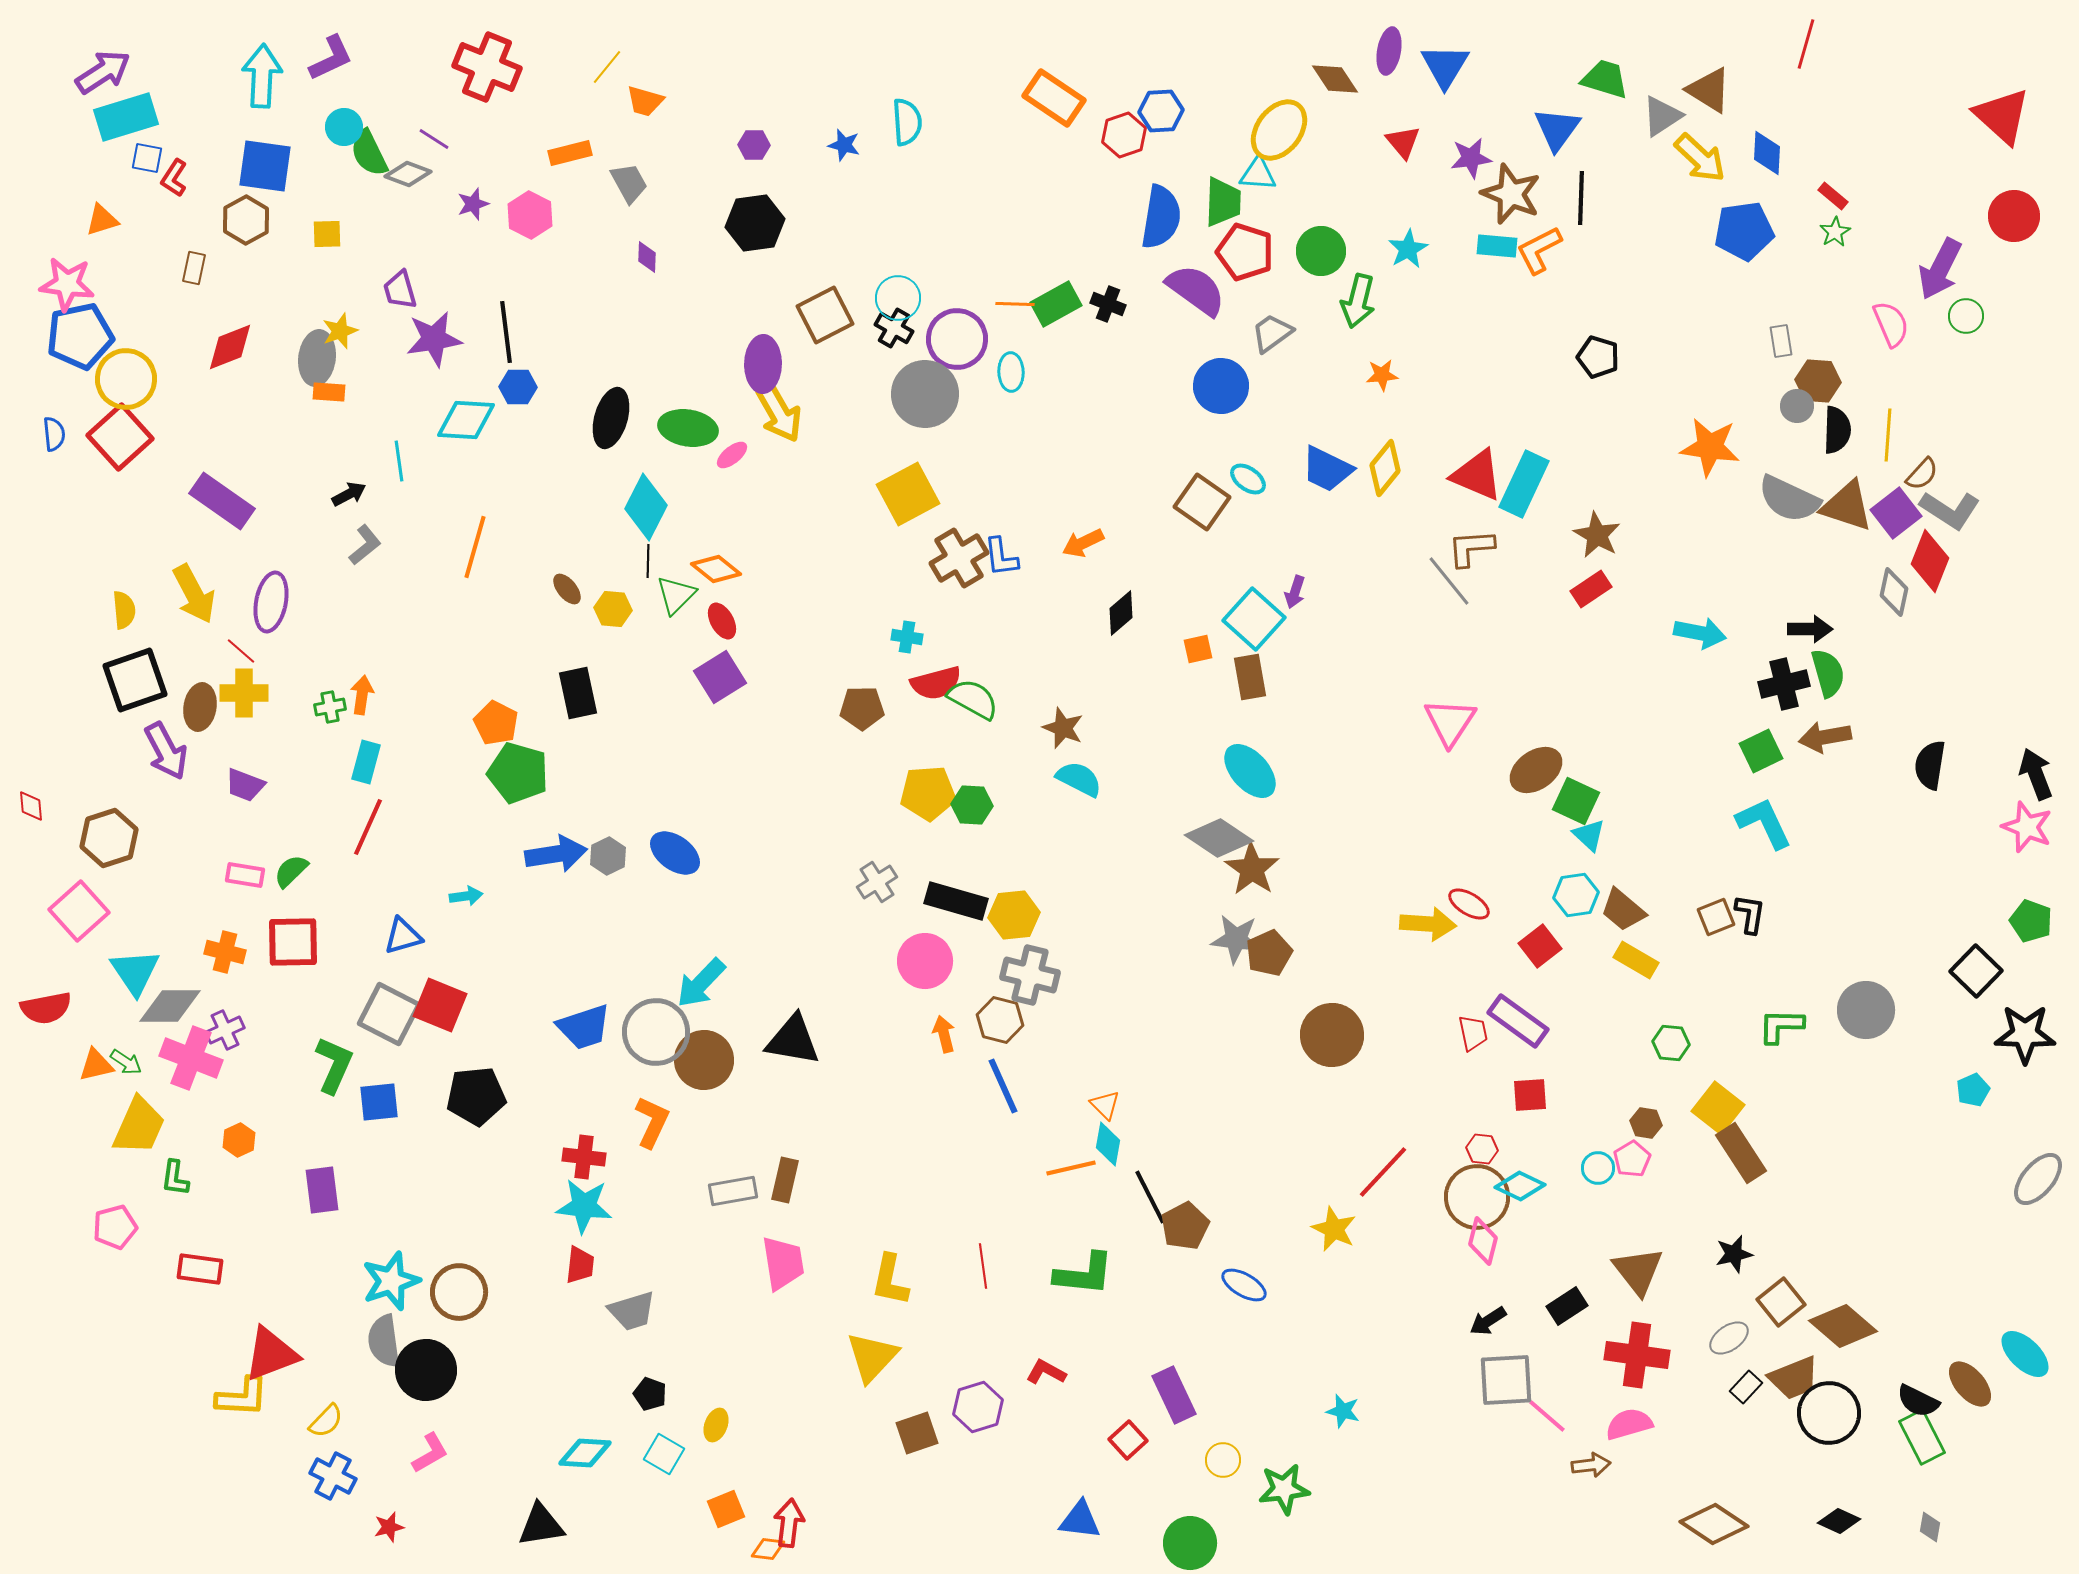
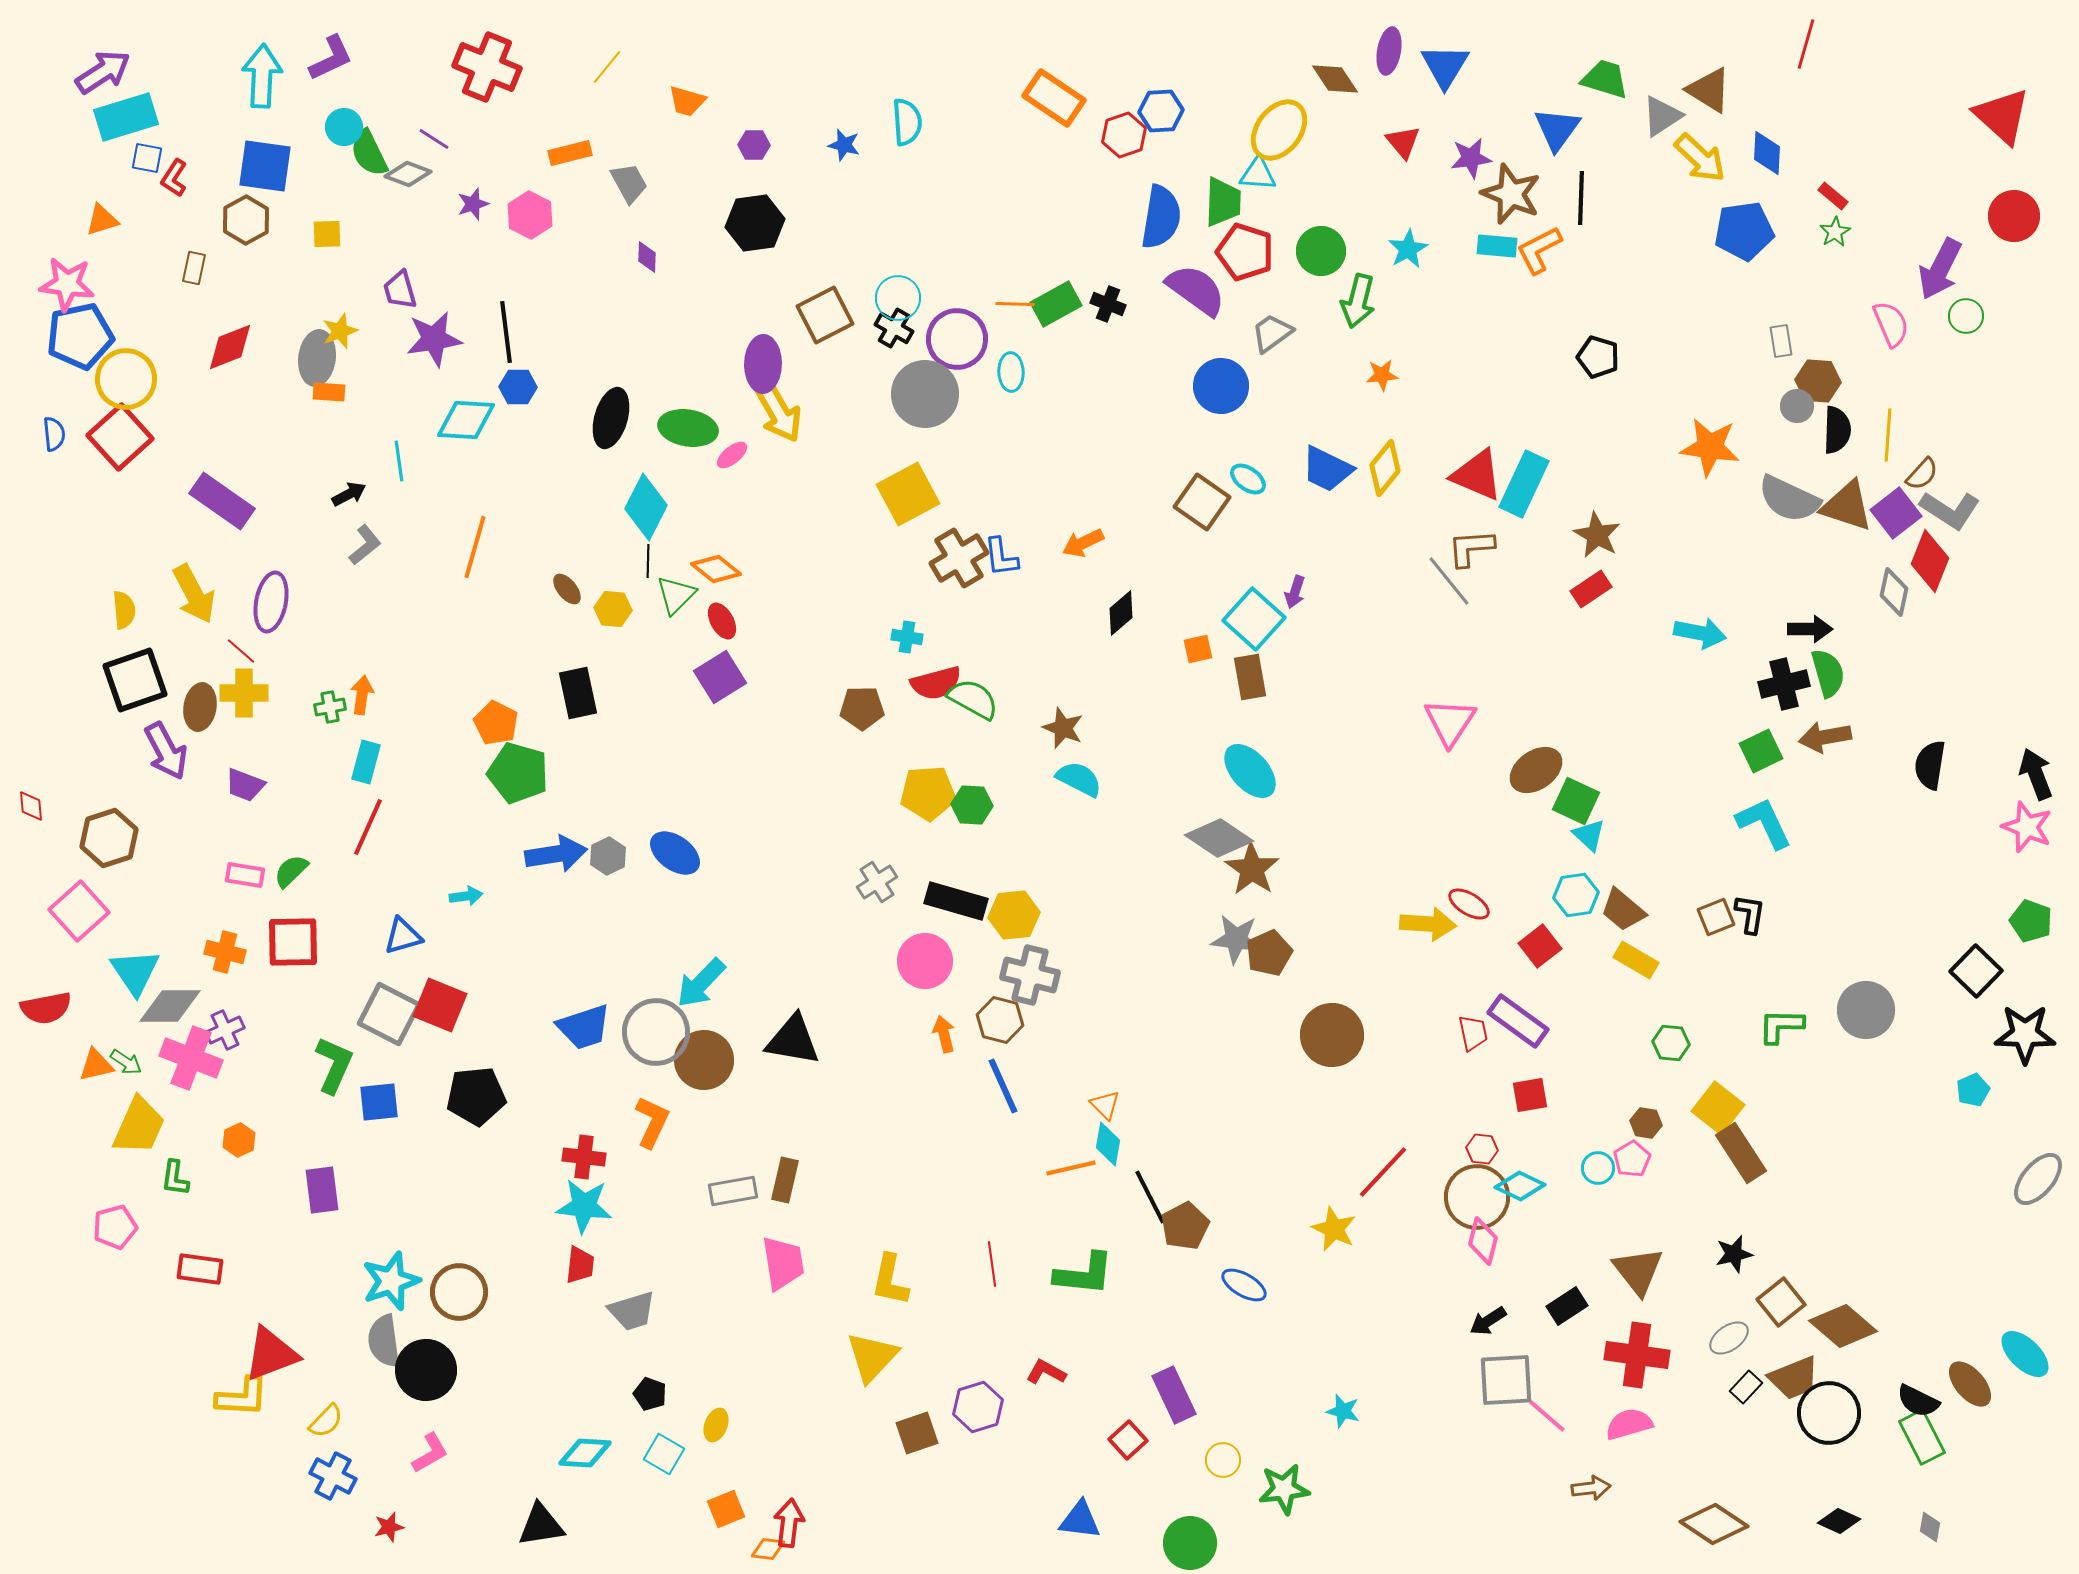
orange trapezoid at (645, 101): moved 42 px right
red square at (1530, 1095): rotated 6 degrees counterclockwise
red line at (983, 1266): moved 9 px right, 2 px up
brown arrow at (1591, 1465): moved 23 px down
